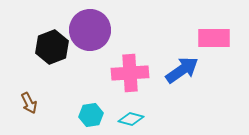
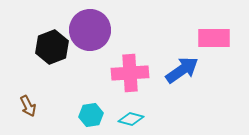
brown arrow: moved 1 px left, 3 px down
